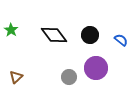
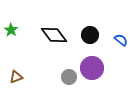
purple circle: moved 4 px left
brown triangle: rotated 24 degrees clockwise
